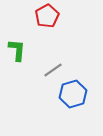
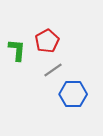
red pentagon: moved 25 px down
blue hexagon: rotated 16 degrees clockwise
